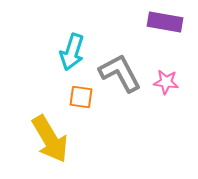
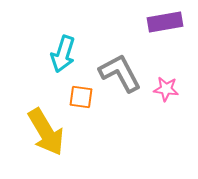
purple rectangle: rotated 20 degrees counterclockwise
cyan arrow: moved 9 px left, 2 px down
pink star: moved 7 px down
yellow arrow: moved 4 px left, 7 px up
